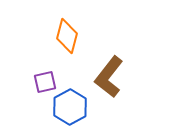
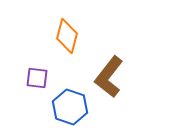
purple square: moved 8 px left, 4 px up; rotated 20 degrees clockwise
blue hexagon: rotated 12 degrees counterclockwise
